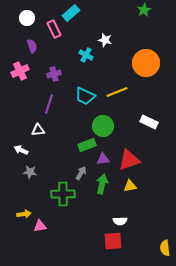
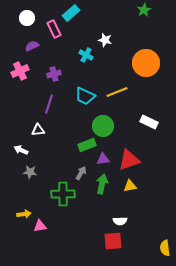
purple semicircle: rotated 96 degrees counterclockwise
